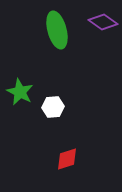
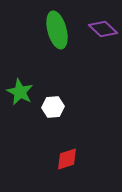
purple diamond: moved 7 px down; rotated 8 degrees clockwise
